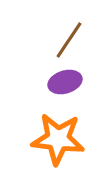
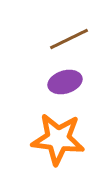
brown line: moved 1 px up; rotated 30 degrees clockwise
